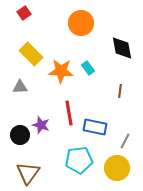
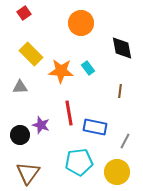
cyan pentagon: moved 2 px down
yellow circle: moved 4 px down
